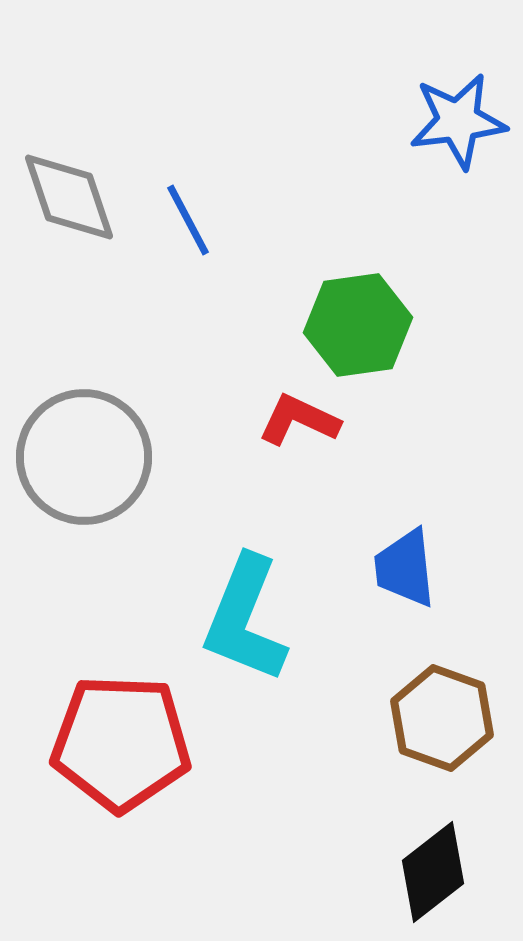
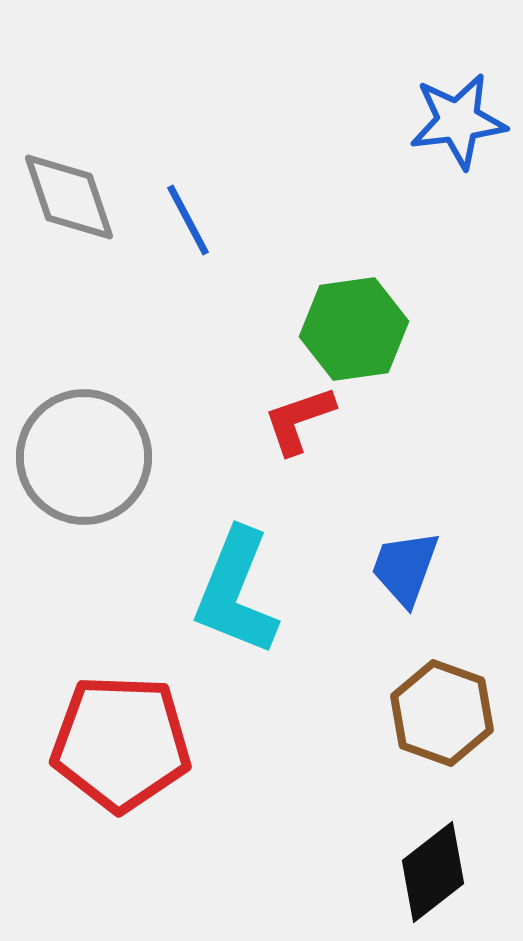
green hexagon: moved 4 px left, 4 px down
red L-shape: rotated 44 degrees counterclockwise
blue trapezoid: rotated 26 degrees clockwise
cyan L-shape: moved 9 px left, 27 px up
brown hexagon: moved 5 px up
